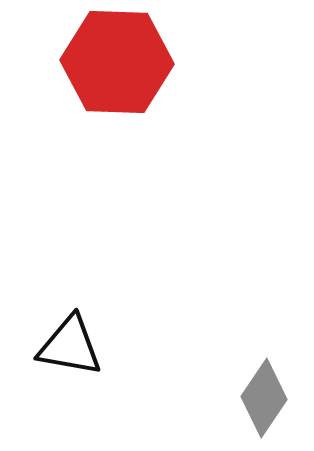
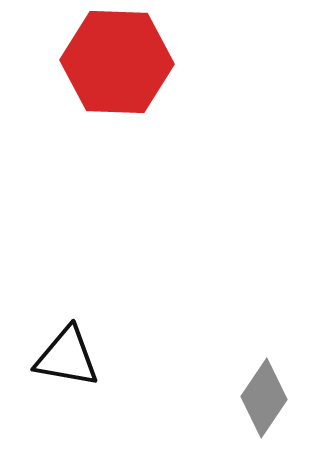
black triangle: moved 3 px left, 11 px down
